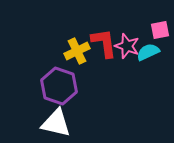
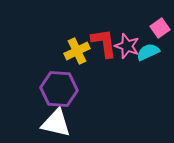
pink square: moved 2 px up; rotated 24 degrees counterclockwise
purple hexagon: moved 3 px down; rotated 15 degrees counterclockwise
